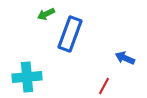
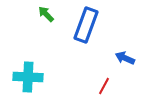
green arrow: rotated 72 degrees clockwise
blue rectangle: moved 16 px right, 9 px up
cyan cross: moved 1 px right; rotated 8 degrees clockwise
